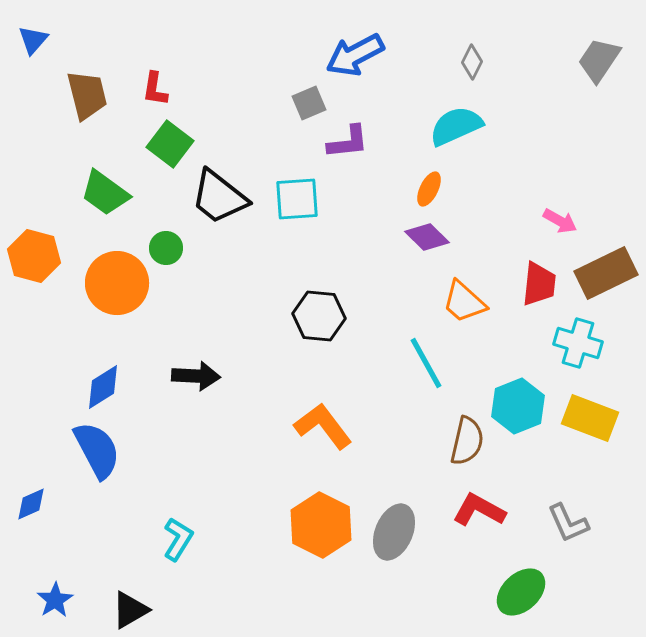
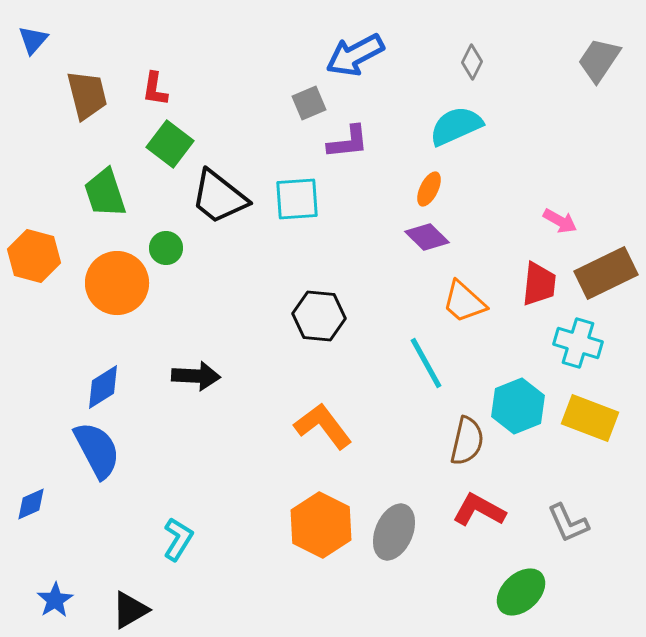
green trapezoid at (105, 193): rotated 36 degrees clockwise
